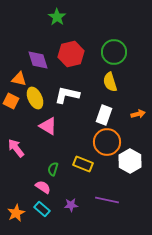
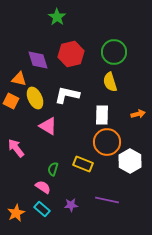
white rectangle: moved 2 px left; rotated 18 degrees counterclockwise
